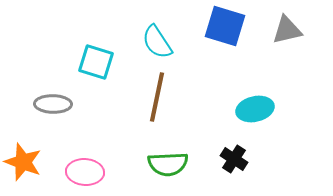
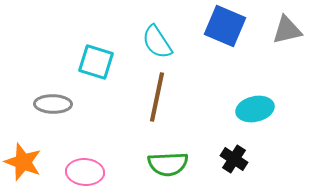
blue square: rotated 6 degrees clockwise
